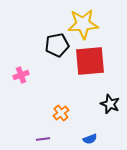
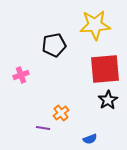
yellow star: moved 12 px right, 1 px down
black pentagon: moved 3 px left
red square: moved 15 px right, 8 px down
black star: moved 2 px left, 4 px up; rotated 18 degrees clockwise
purple line: moved 11 px up; rotated 16 degrees clockwise
